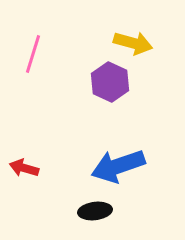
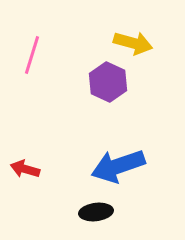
pink line: moved 1 px left, 1 px down
purple hexagon: moved 2 px left
red arrow: moved 1 px right, 1 px down
black ellipse: moved 1 px right, 1 px down
